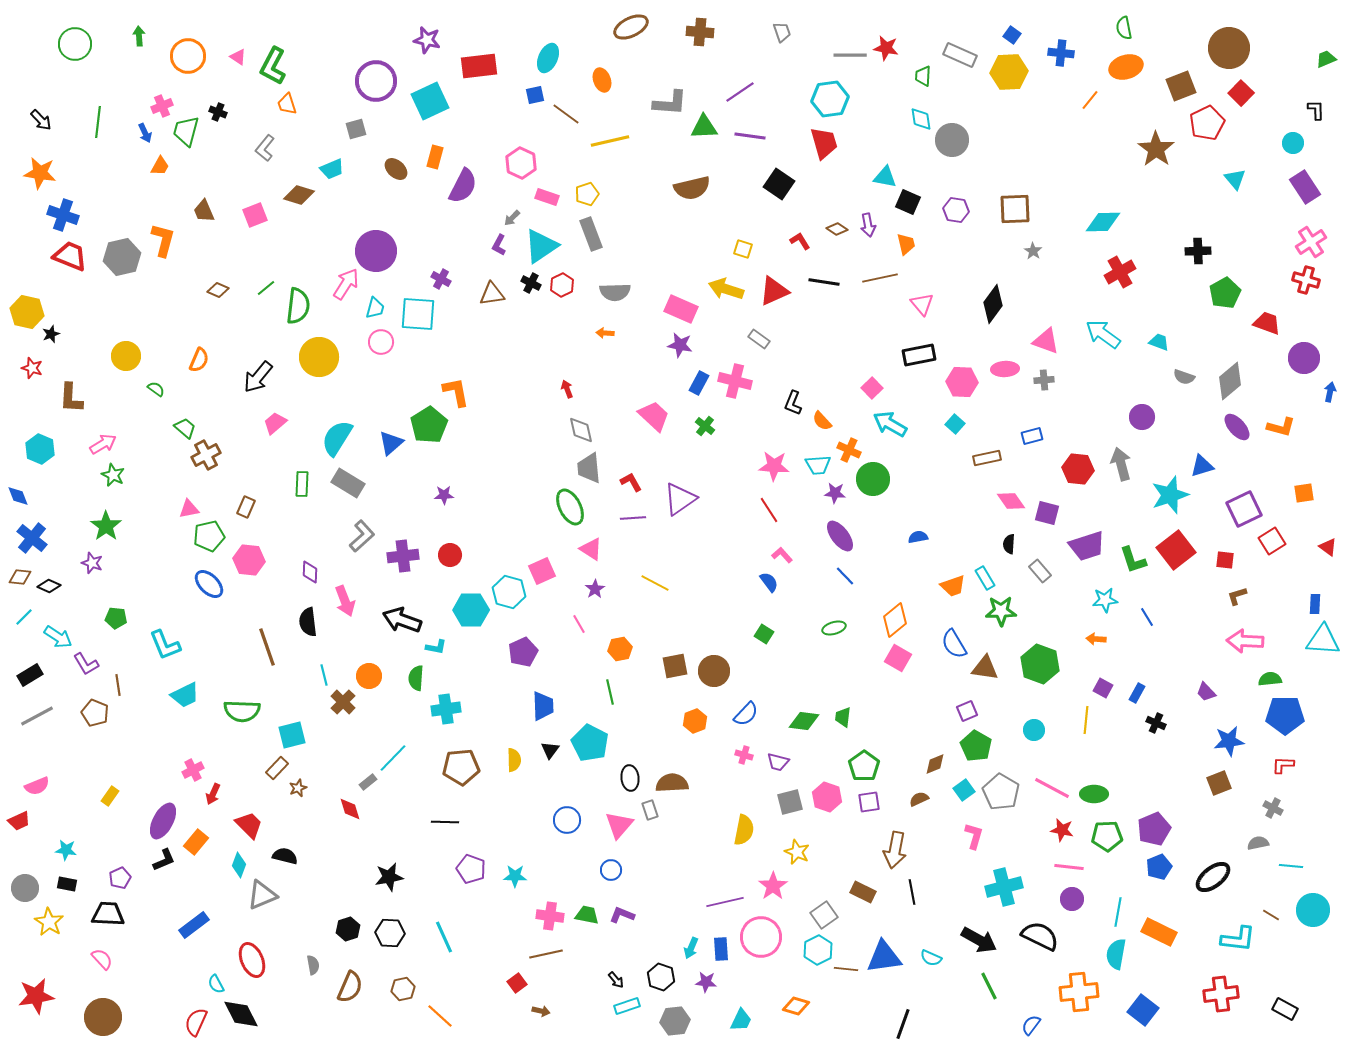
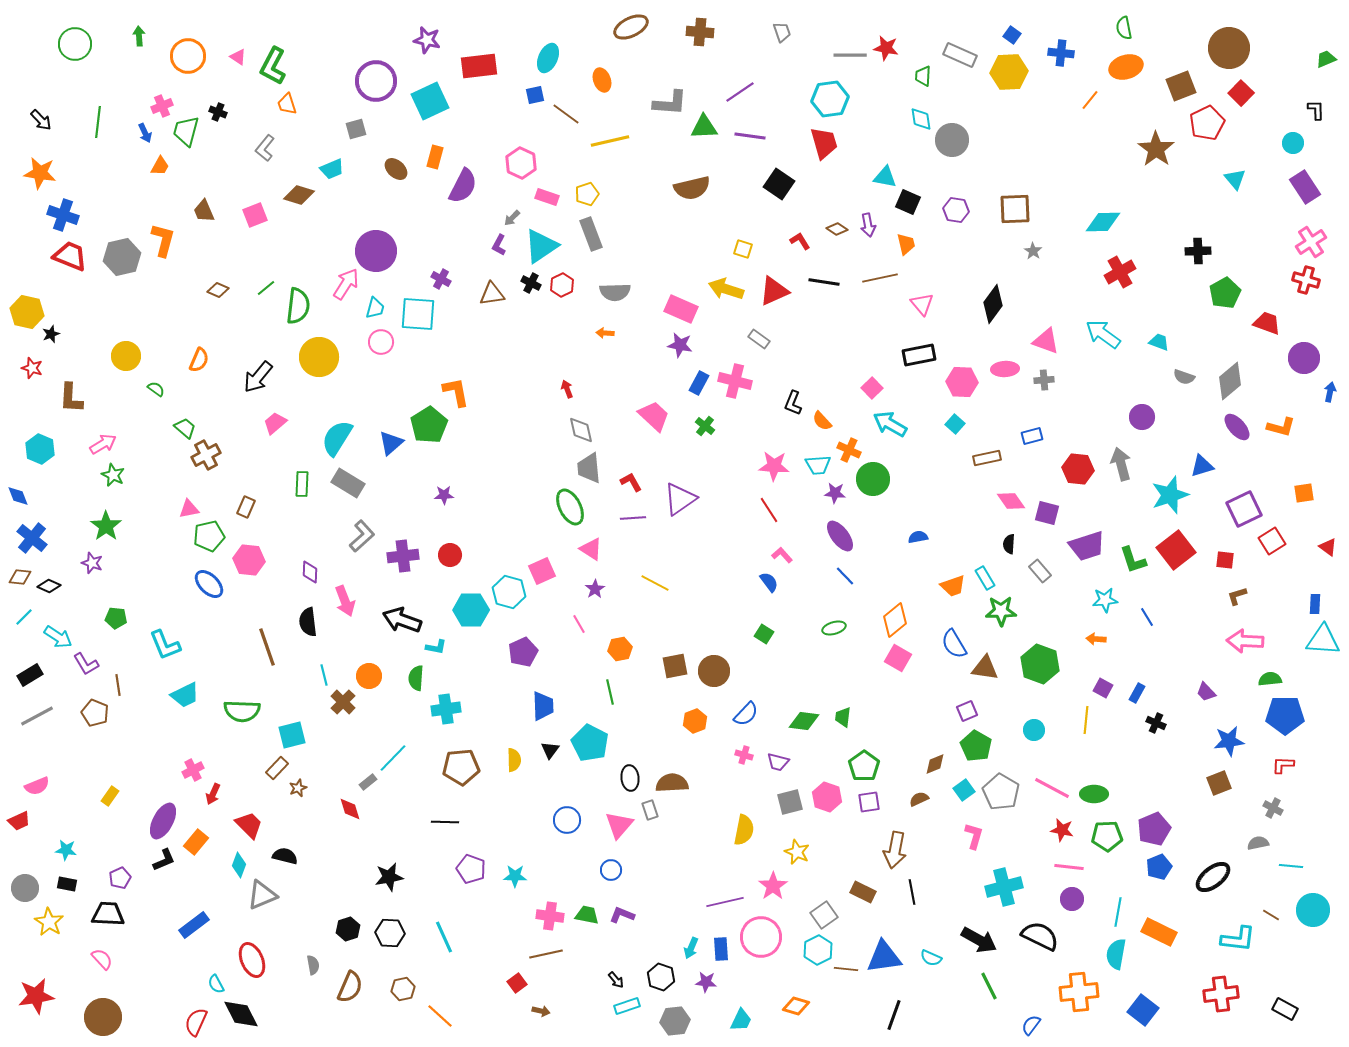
black line at (903, 1024): moved 9 px left, 9 px up
